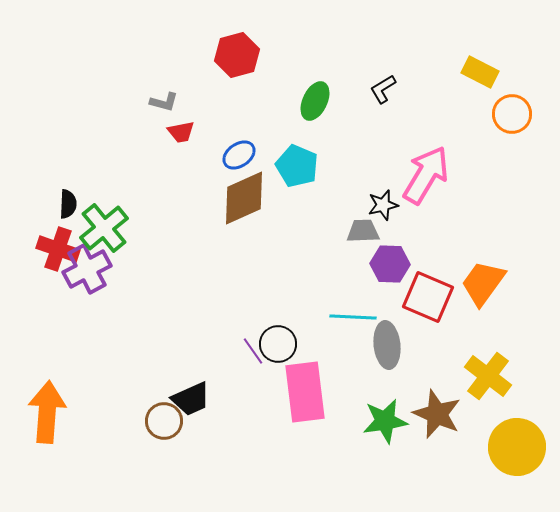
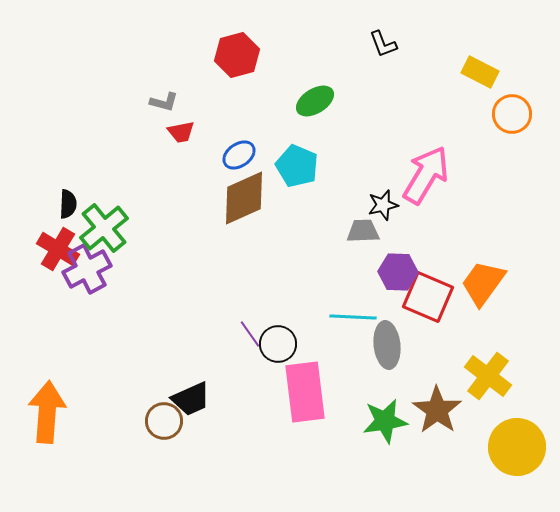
black L-shape: moved 45 px up; rotated 80 degrees counterclockwise
green ellipse: rotated 33 degrees clockwise
red cross: rotated 12 degrees clockwise
purple hexagon: moved 8 px right, 8 px down
purple line: moved 3 px left, 17 px up
brown star: moved 4 px up; rotated 12 degrees clockwise
